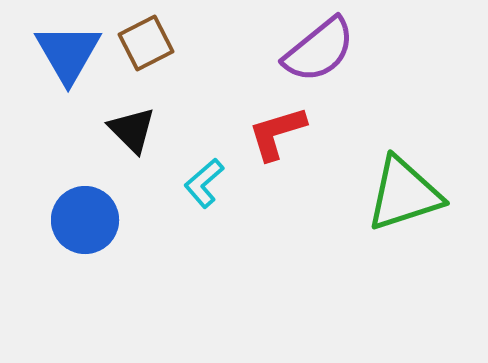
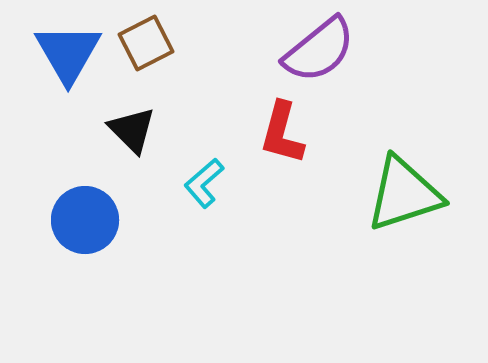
red L-shape: moved 5 px right; rotated 58 degrees counterclockwise
